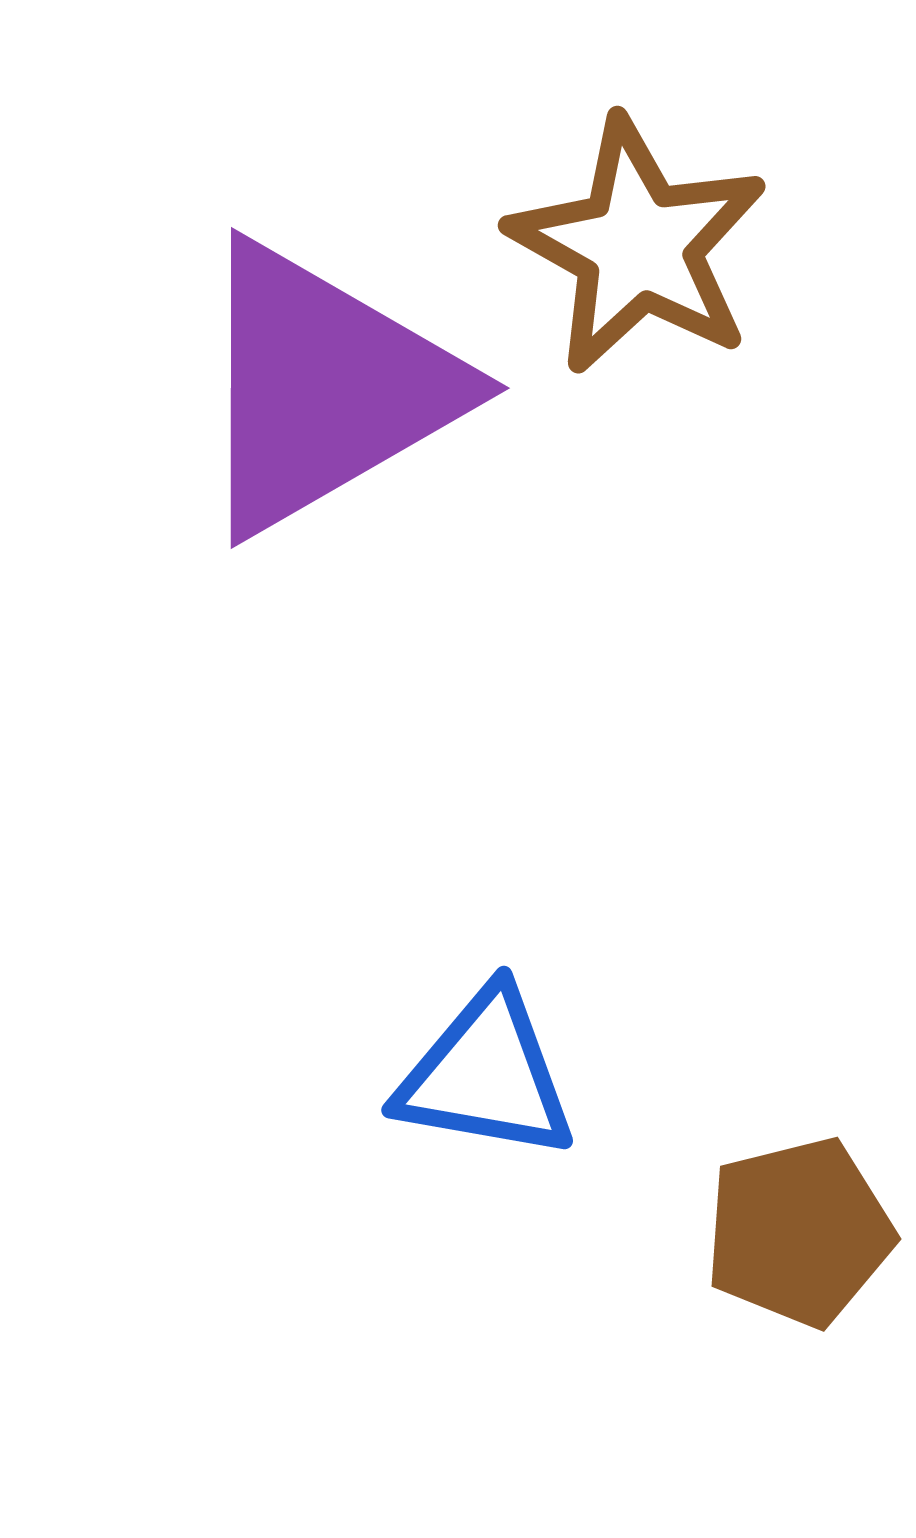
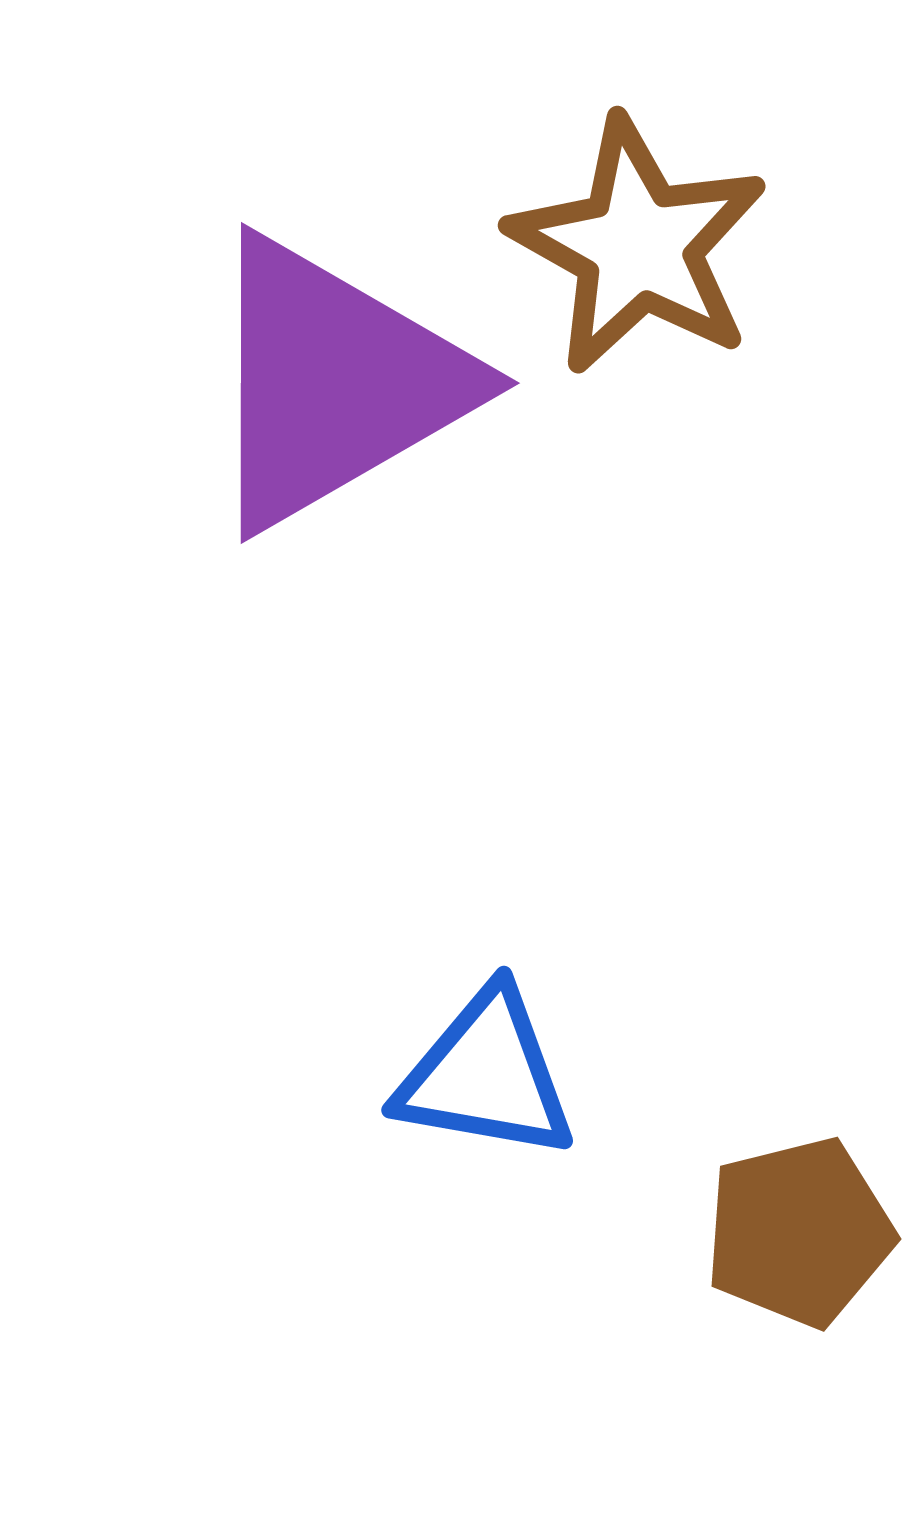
purple triangle: moved 10 px right, 5 px up
